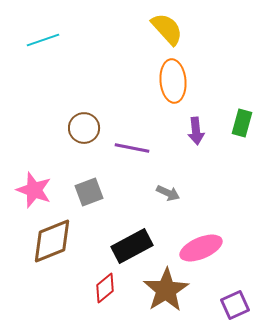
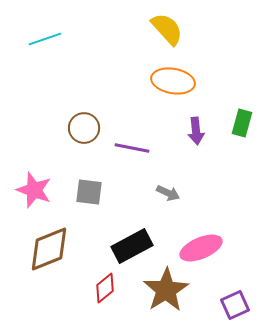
cyan line: moved 2 px right, 1 px up
orange ellipse: rotated 75 degrees counterclockwise
gray square: rotated 28 degrees clockwise
brown diamond: moved 3 px left, 8 px down
